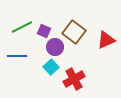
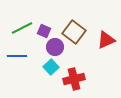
green line: moved 1 px down
red cross: rotated 15 degrees clockwise
